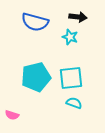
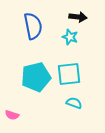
blue semicircle: moved 2 px left, 4 px down; rotated 116 degrees counterclockwise
cyan square: moved 2 px left, 4 px up
